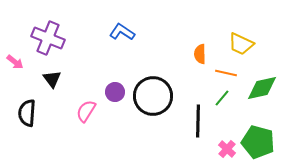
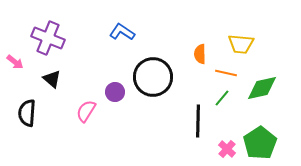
yellow trapezoid: rotated 20 degrees counterclockwise
black triangle: rotated 12 degrees counterclockwise
black circle: moved 19 px up
green pentagon: moved 2 px right, 1 px down; rotated 24 degrees clockwise
